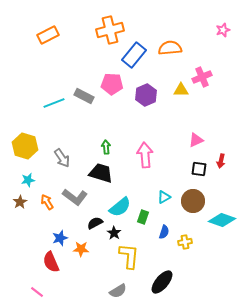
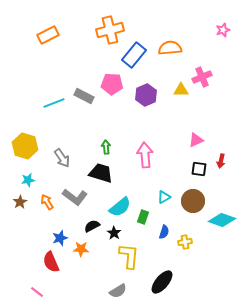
black semicircle: moved 3 px left, 3 px down
